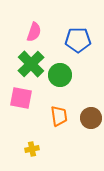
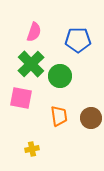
green circle: moved 1 px down
